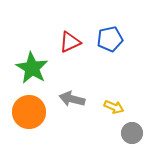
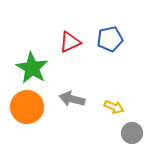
orange circle: moved 2 px left, 5 px up
